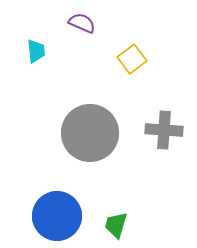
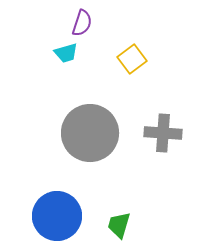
purple semicircle: rotated 84 degrees clockwise
cyan trapezoid: moved 30 px right, 2 px down; rotated 80 degrees clockwise
gray cross: moved 1 px left, 3 px down
green trapezoid: moved 3 px right
